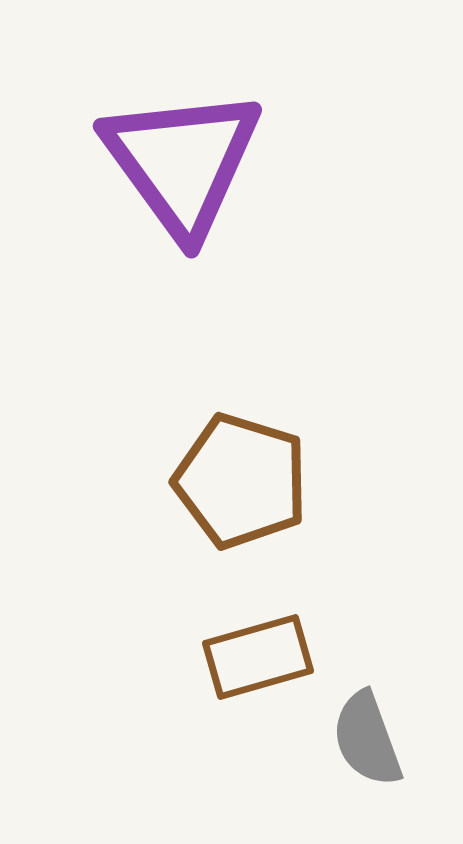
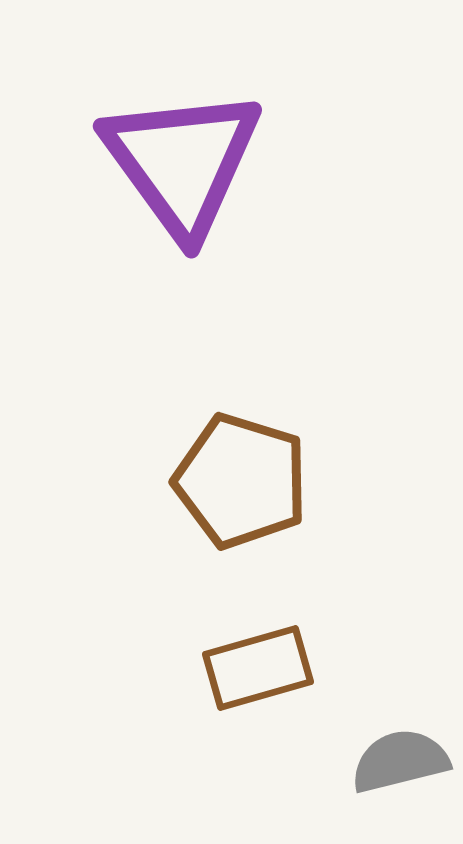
brown rectangle: moved 11 px down
gray semicircle: moved 33 px right, 22 px down; rotated 96 degrees clockwise
